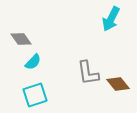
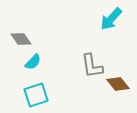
cyan arrow: rotated 15 degrees clockwise
gray L-shape: moved 4 px right, 7 px up
cyan square: moved 1 px right
